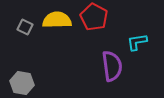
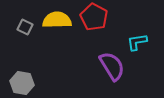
purple semicircle: rotated 24 degrees counterclockwise
